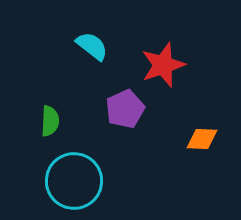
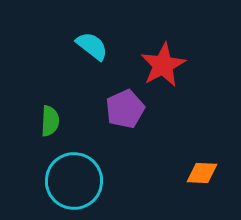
red star: rotated 9 degrees counterclockwise
orange diamond: moved 34 px down
